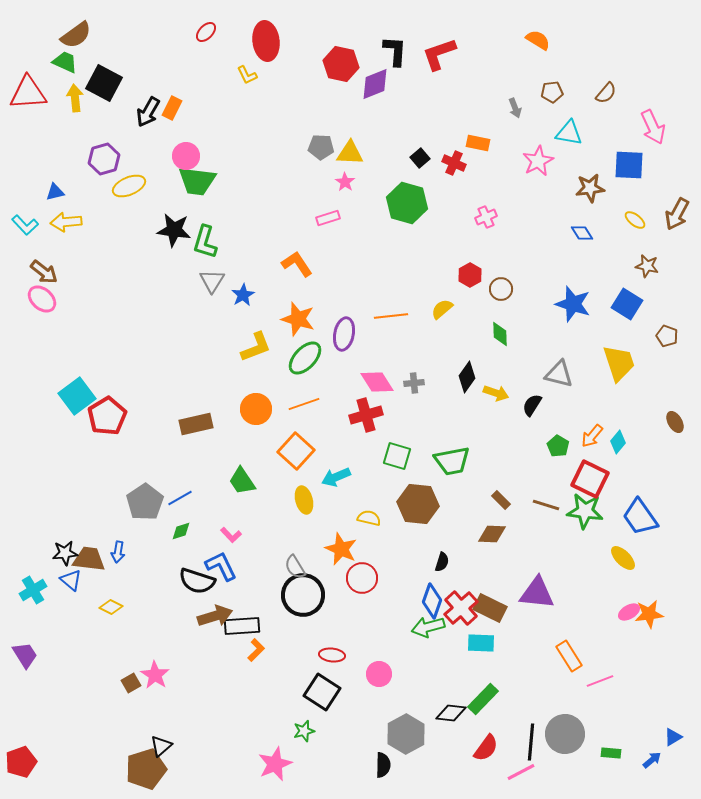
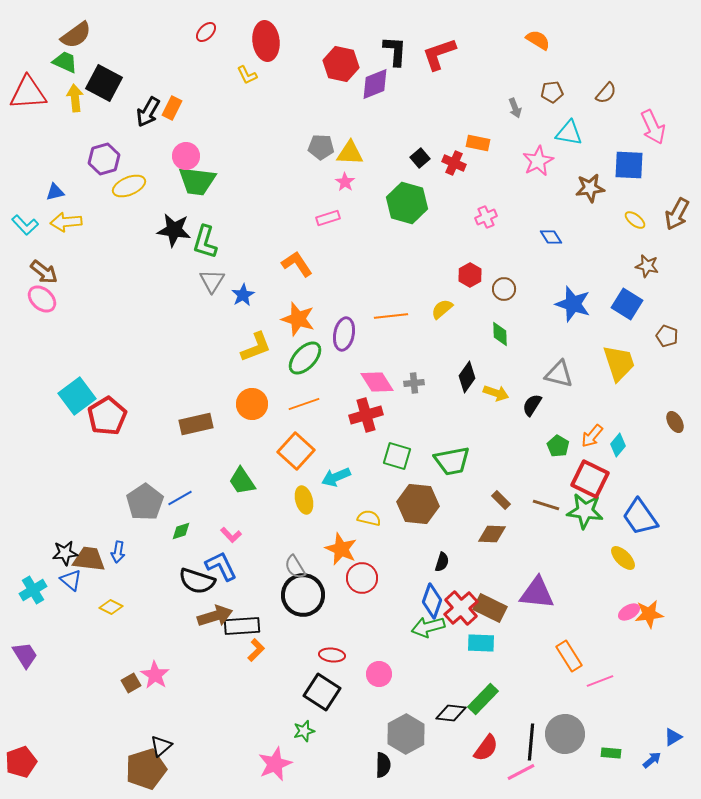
blue diamond at (582, 233): moved 31 px left, 4 px down
brown circle at (501, 289): moved 3 px right
orange circle at (256, 409): moved 4 px left, 5 px up
cyan diamond at (618, 442): moved 3 px down
